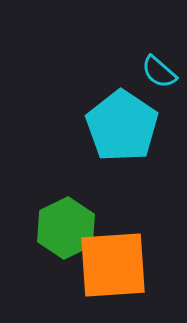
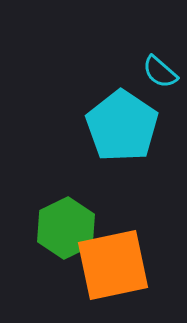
cyan semicircle: moved 1 px right
orange square: rotated 8 degrees counterclockwise
